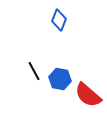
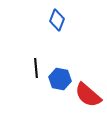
blue diamond: moved 2 px left
black line: moved 2 px right, 3 px up; rotated 24 degrees clockwise
